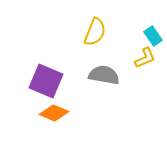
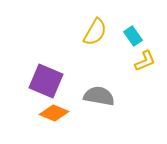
yellow semicircle: rotated 8 degrees clockwise
cyan rectangle: moved 20 px left
yellow L-shape: moved 3 px down
gray semicircle: moved 5 px left, 21 px down
